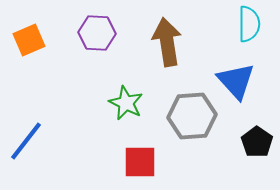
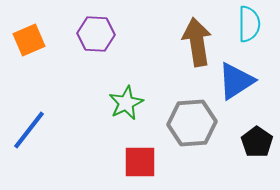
purple hexagon: moved 1 px left, 1 px down
brown arrow: moved 30 px right
blue triangle: rotated 39 degrees clockwise
green star: rotated 20 degrees clockwise
gray hexagon: moved 7 px down
blue line: moved 3 px right, 11 px up
